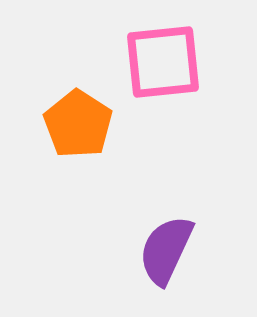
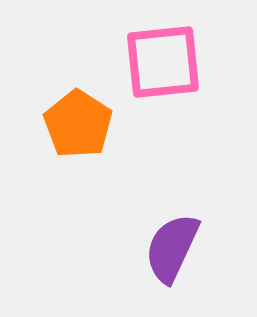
purple semicircle: moved 6 px right, 2 px up
